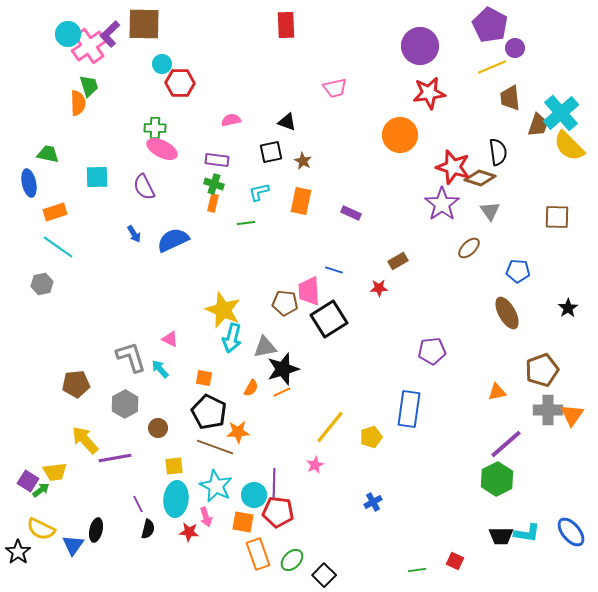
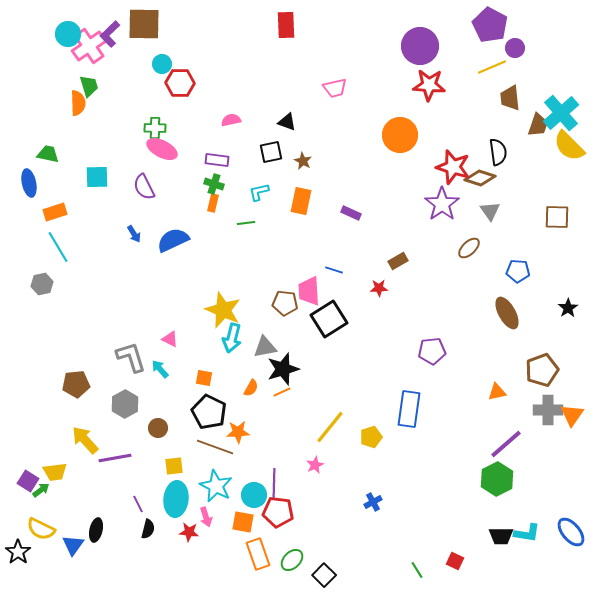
red star at (429, 93): moved 8 px up; rotated 12 degrees clockwise
cyan line at (58, 247): rotated 24 degrees clockwise
green line at (417, 570): rotated 66 degrees clockwise
